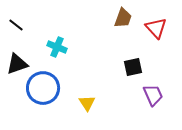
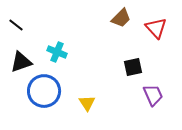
brown trapezoid: moved 2 px left; rotated 25 degrees clockwise
cyan cross: moved 5 px down
black triangle: moved 4 px right, 2 px up
blue circle: moved 1 px right, 3 px down
